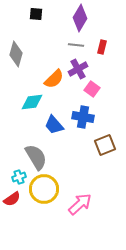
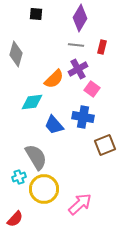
red semicircle: moved 3 px right, 20 px down; rotated 12 degrees counterclockwise
